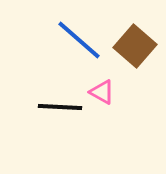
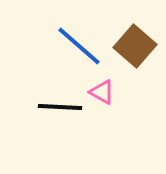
blue line: moved 6 px down
